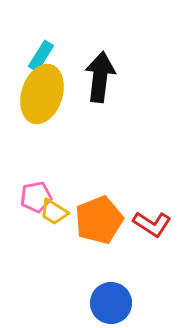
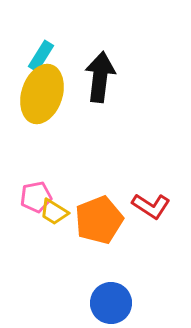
red L-shape: moved 1 px left, 18 px up
